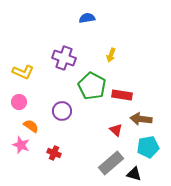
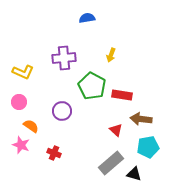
purple cross: rotated 25 degrees counterclockwise
